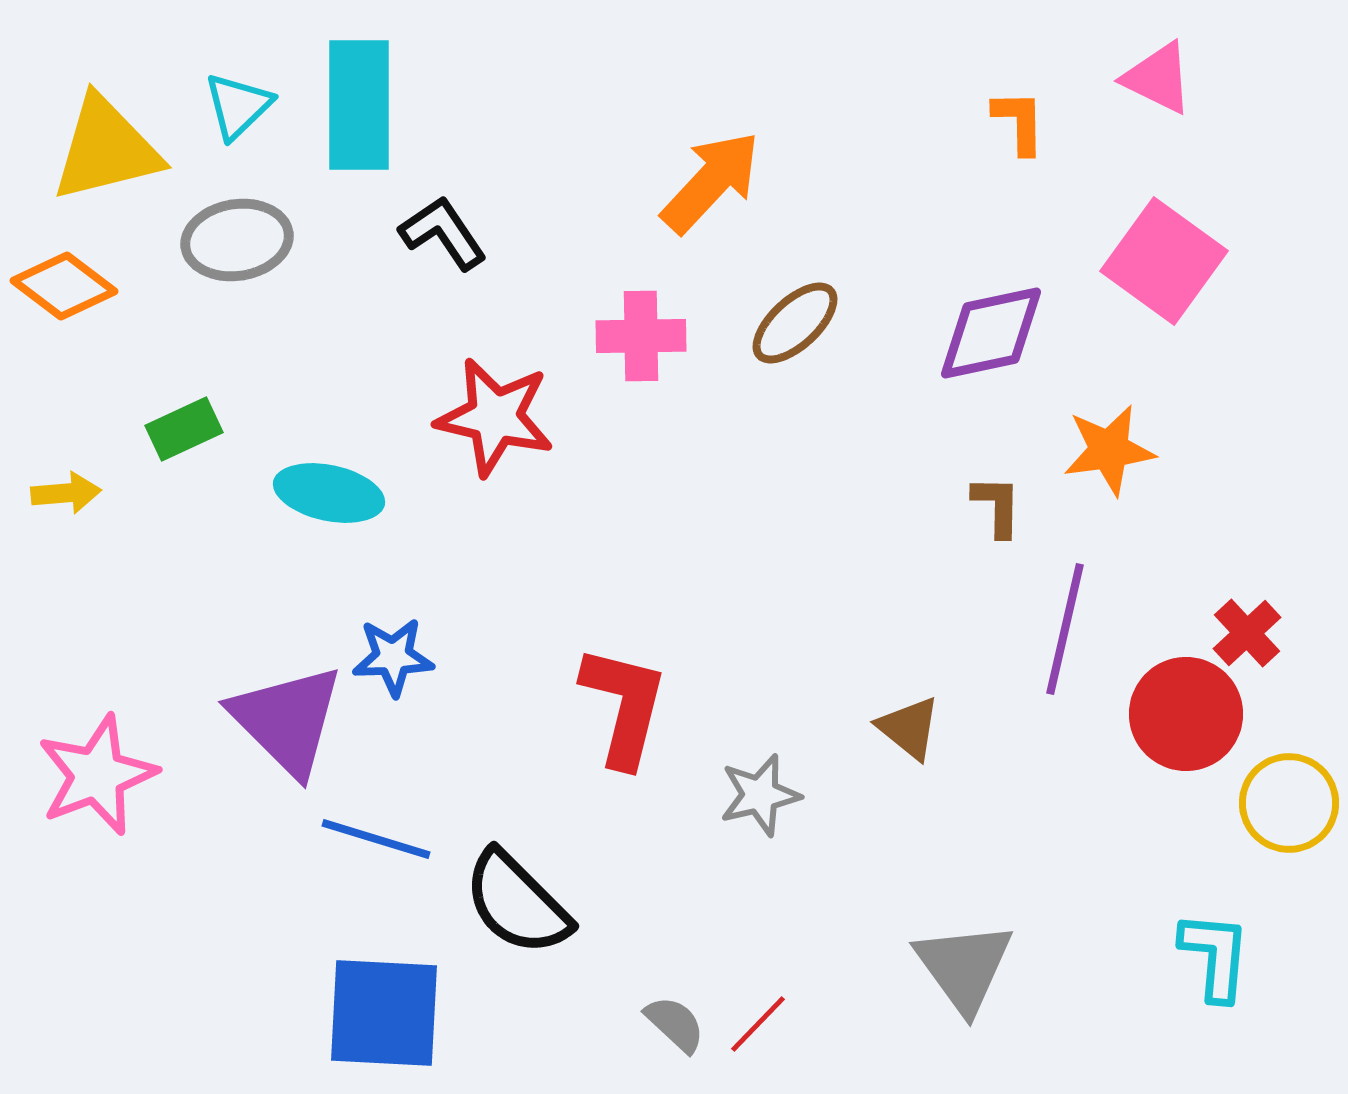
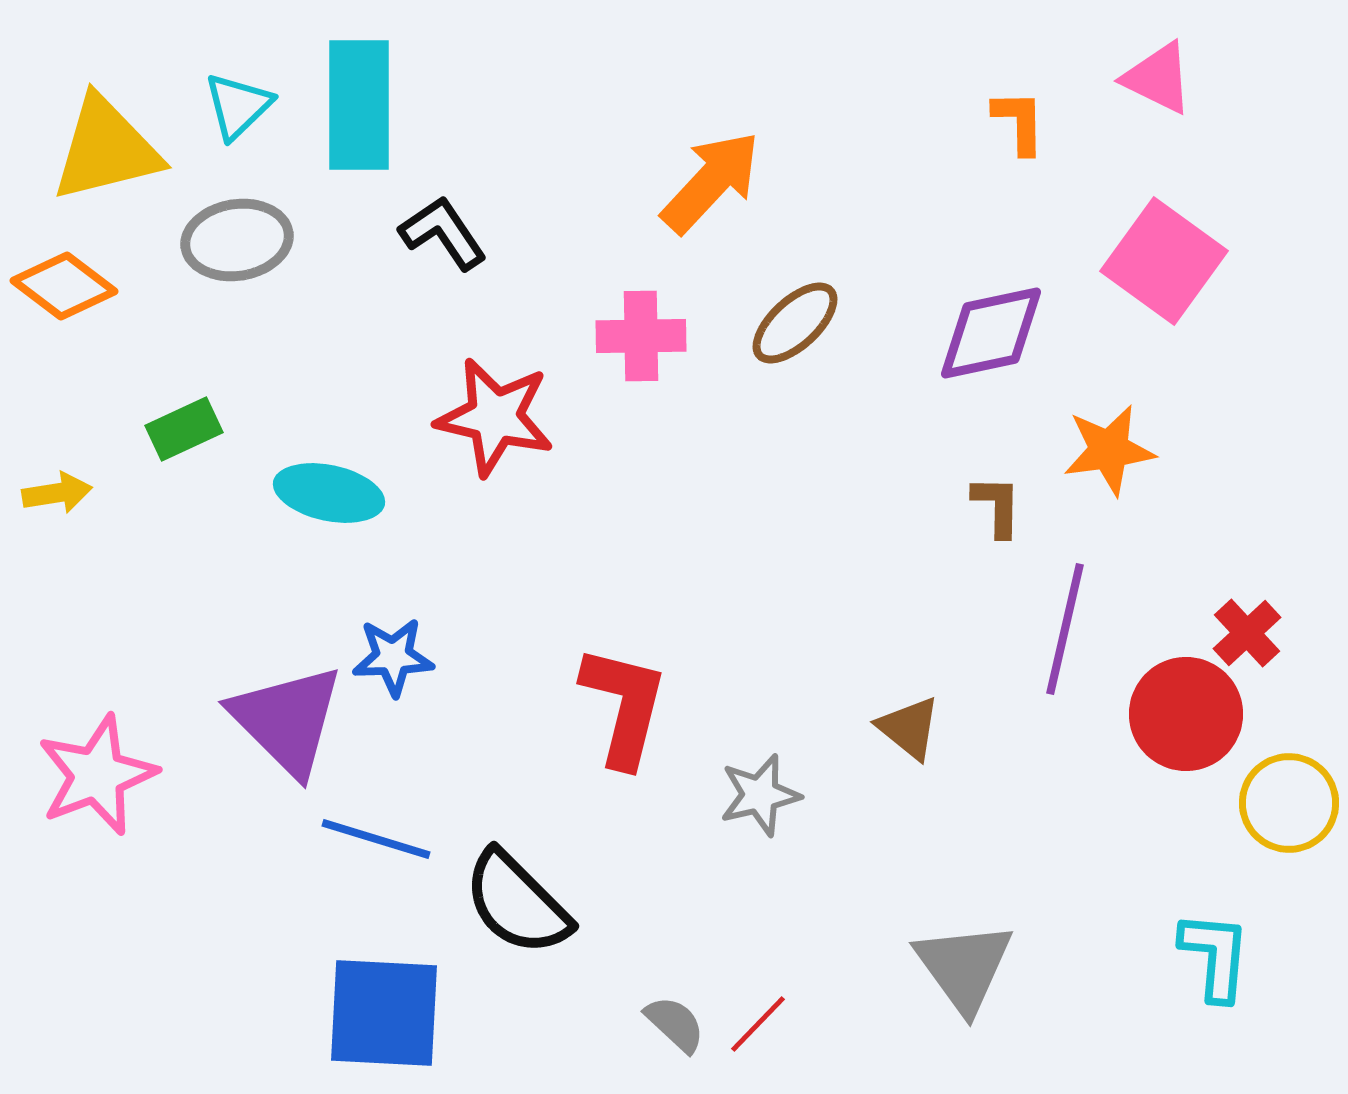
yellow arrow: moved 9 px left; rotated 4 degrees counterclockwise
